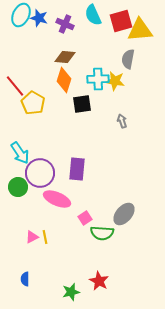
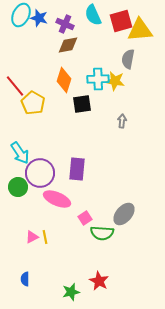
brown diamond: moved 3 px right, 12 px up; rotated 15 degrees counterclockwise
gray arrow: rotated 24 degrees clockwise
